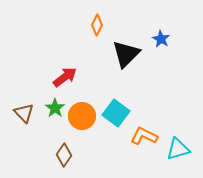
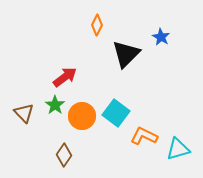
blue star: moved 2 px up
green star: moved 3 px up
